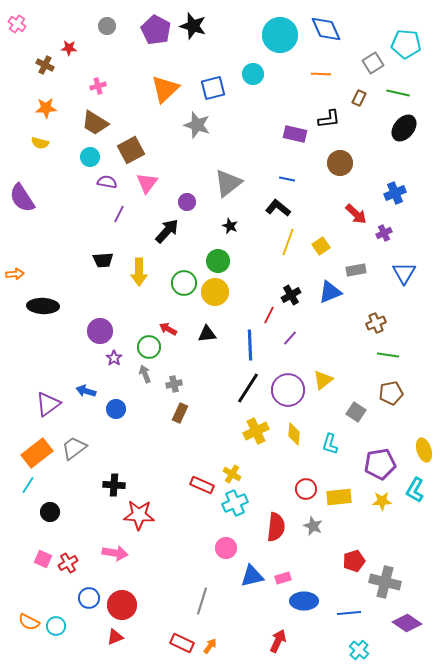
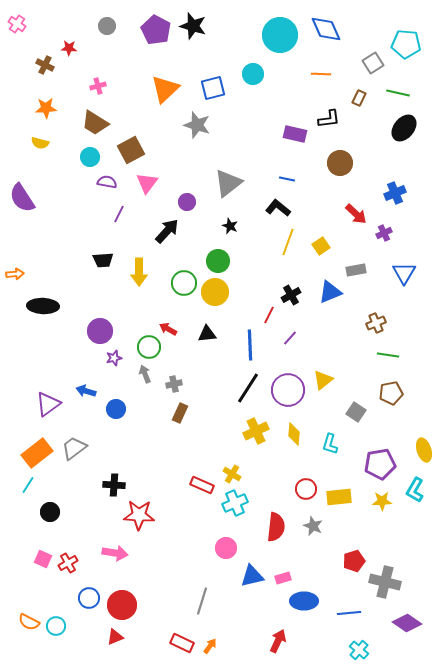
purple star at (114, 358): rotated 21 degrees clockwise
